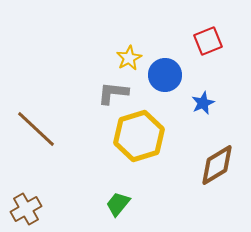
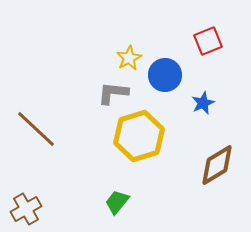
green trapezoid: moved 1 px left, 2 px up
